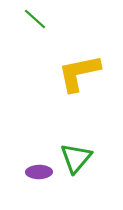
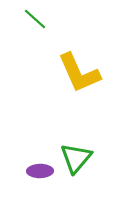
yellow L-shape: rotated 102 degrees counterclockwise
purple ellipse: moved 1 px right, 1 px up
